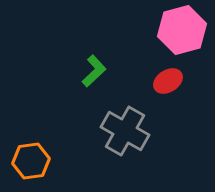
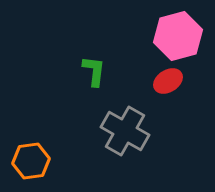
pink hexagon: moved 4 px left, 6 px down
green L-shape: rotated 40 degrees counterclockwise
